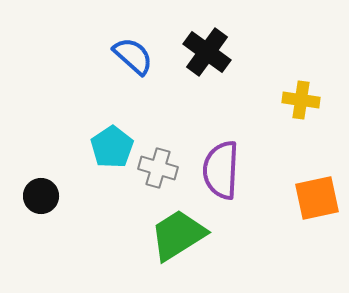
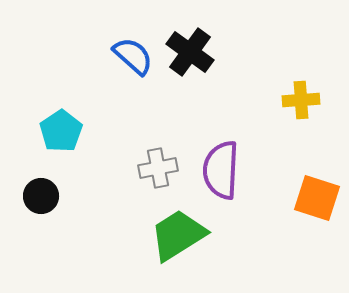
black cross: moved 17 px left
yellow cross: rotated 12 degrees counterclockwise
cyan pentagon: moved 51 px left, 16 px up
gray cross: rotated 27 degrees counterclockwise
orange square: rotated 30 degrees clockwise
